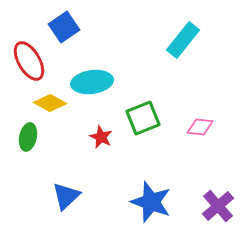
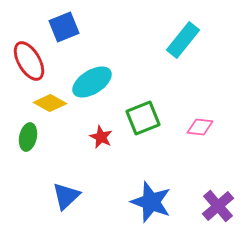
blue square: rotated 12 degrees clockwise
cyan ellipse: rotated 24 degrees counterclockwise
